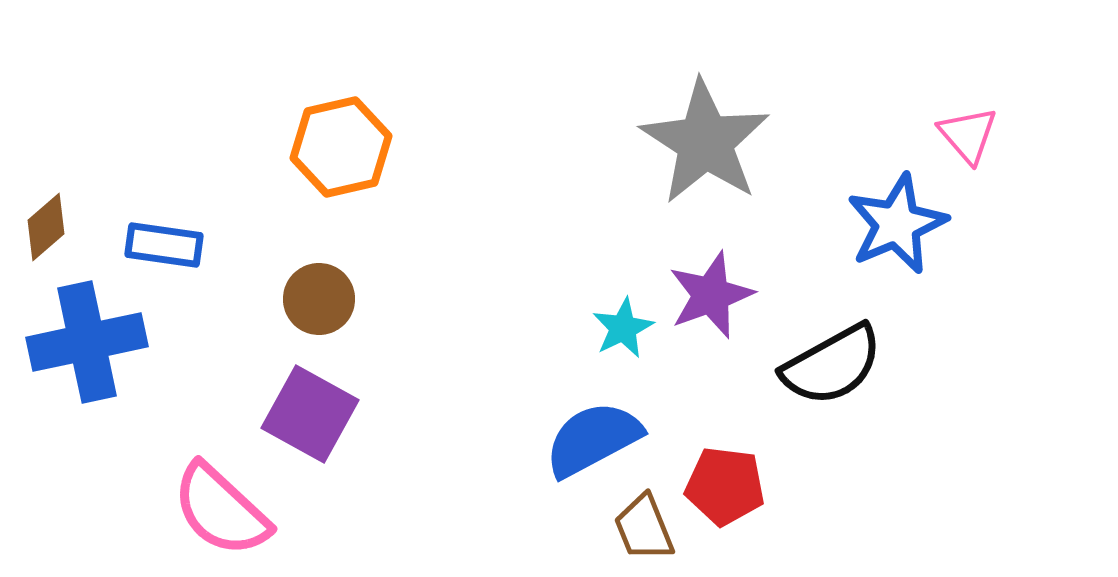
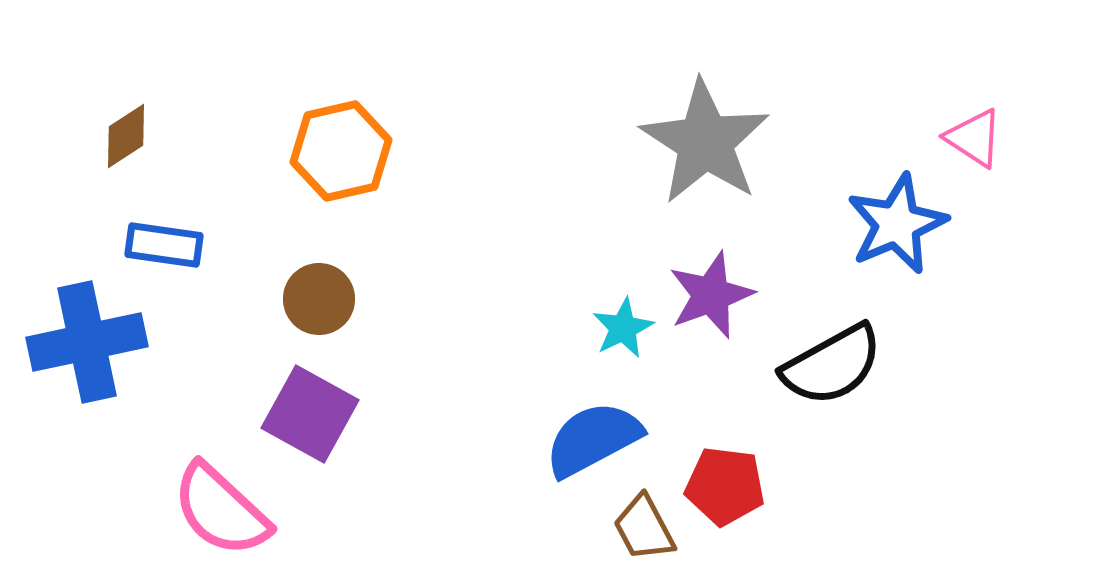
pink triangle: moved 6 px right, 3 px down; rotated 16 degrees counterclockwise
orange hexagon: moved 4 px down
brown diamond: moved 80 px right, 91 px up; rotated 8 degrees clockwise
brown trapezoid: rotated 6 degrees counterclockwise
